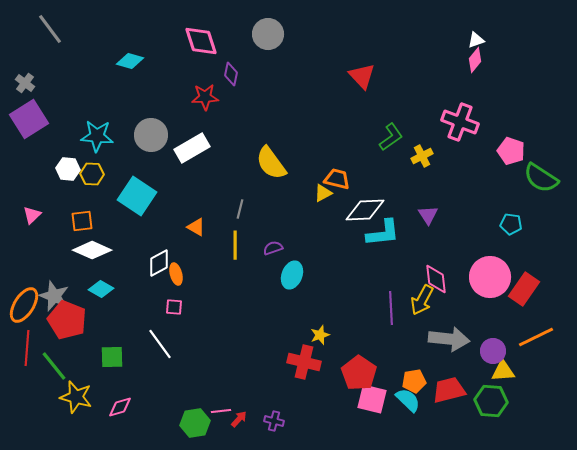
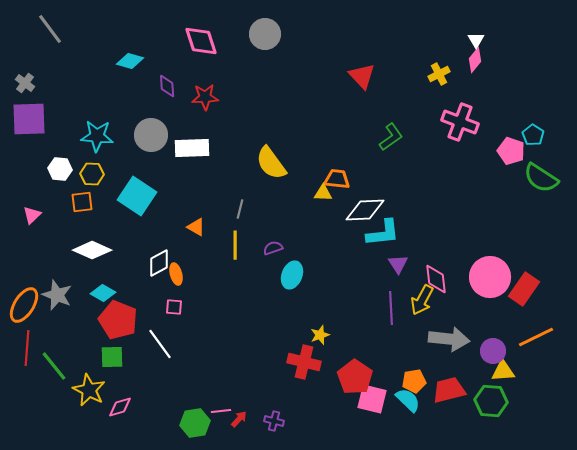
gray circle at (268, 34): moved 3 px left
white triangle at (476, 40): rotated 42 degrees counterclockwise
purple diamond at (231, 74): moved 64 px left, 12 px down; rotated 15 degrees counterclockwise
purple square at (29, 119): rotated 30 degrees clockwise
white rectangle at (192, 148): rotated 28 degrees clockwise
yellow cross at (422, 156): moved 17 px right, 82 px up
white hexagon at (68, 169): moved 8 px left
orange trapezoid at (337, 179): rotated 8 degrees counterclockwise
yellow triangle at (323, 193): rotated 30 degrees clockwise
purple triangle at (428, 215): moved 30 px left, 49 px down
orange square at (82, 221): moved 19 px up
cyan pentagon at (511, 224): moved 22 px right, 89 px up; rotated 25 degrees clockwise
cyan diamond at (101, 289): moved 2 px right, 4 px down
gray star at (54, 296): moved 3 px right, 1 px up
red pentagon at (67, 320): moved 51 px right
red pentagon at (359, 373): moved 4 px left, 4 px down
yellow star at (76, 397): moved 13 px right, 7 px up; rotated 12 degrees clockwise
